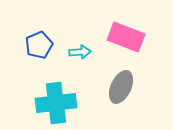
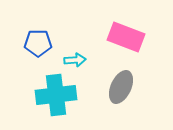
blue pentagon: moved 1 px left, 2 px up; rotated 24 degrees clockwise
cyan arrow: moved 5 px left, 8 px down
cyan cross: moved 8 px up
